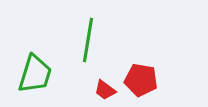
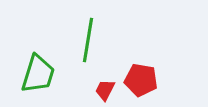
green trapezoid: moved 3 px right
red trapezoid: rotated 80 degrees clockwise
